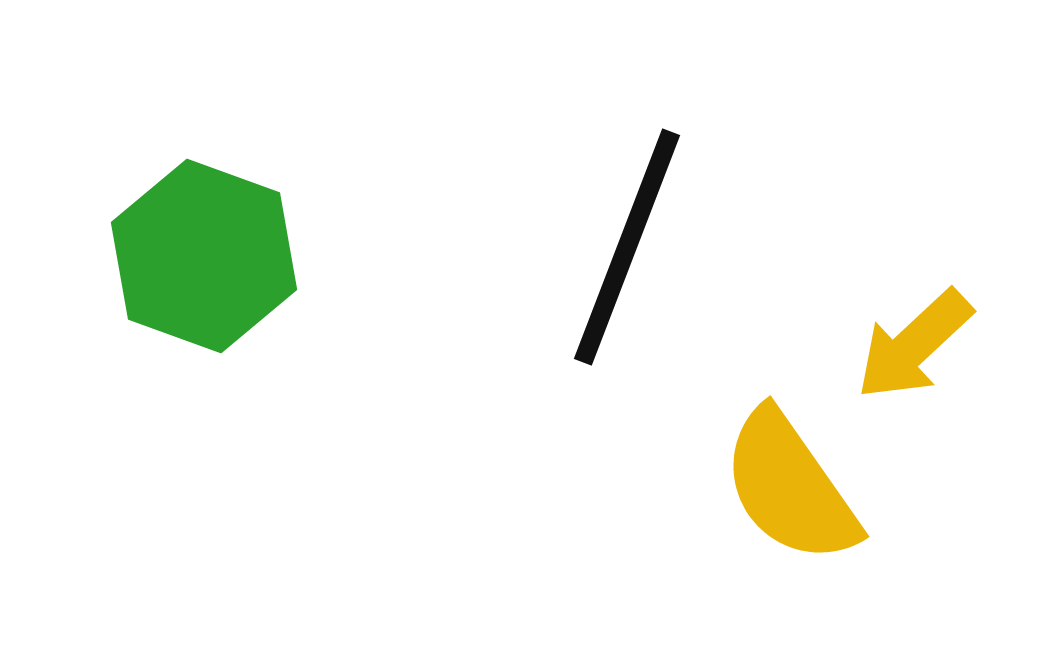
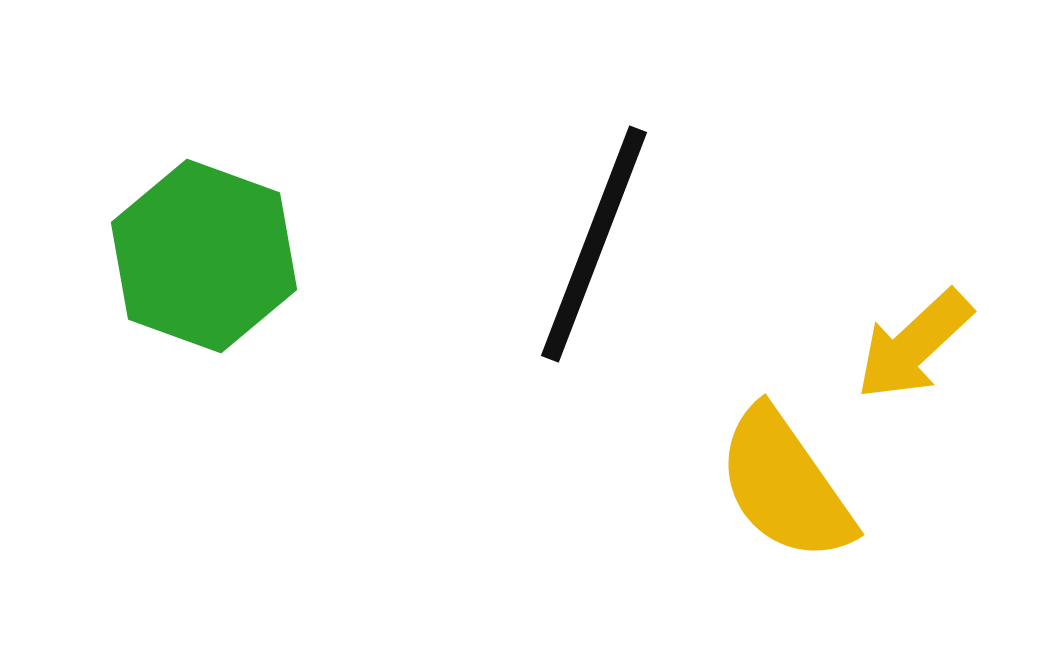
black line: moved 33 px left, 3 px up
yellow semicircle: moved 5 px left, 2 px up
